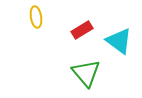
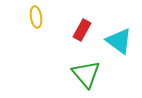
red rectangle: rotated 30 degrees counterclockwise
green triangle: moved 1 px down
